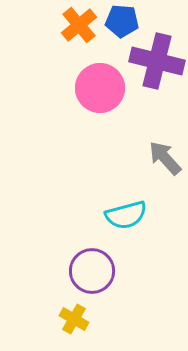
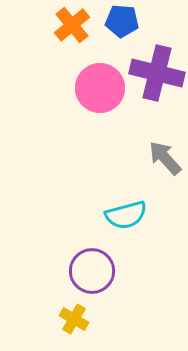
orange cross: moved 7 px left
purple cross: moved 12 px down
